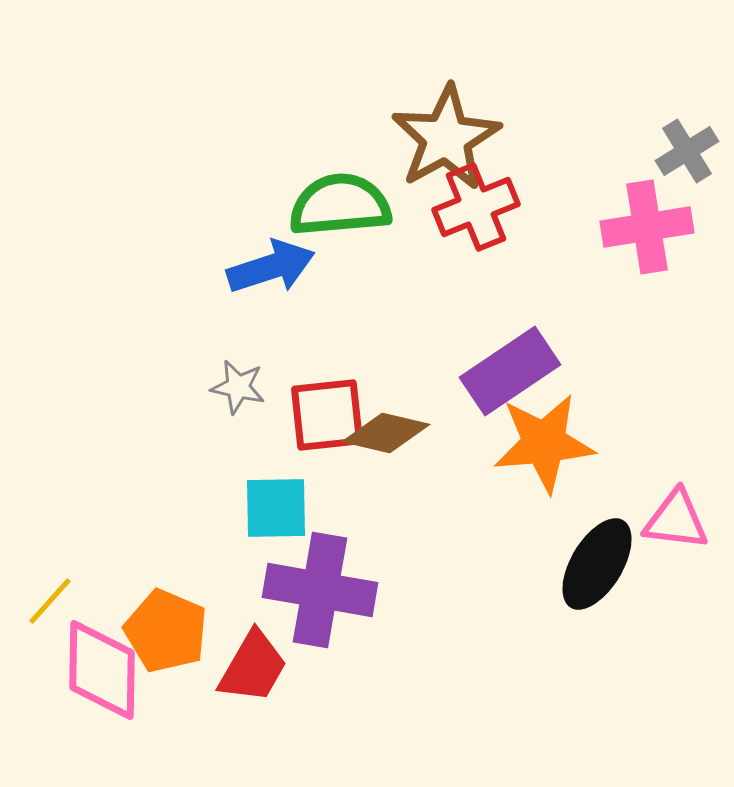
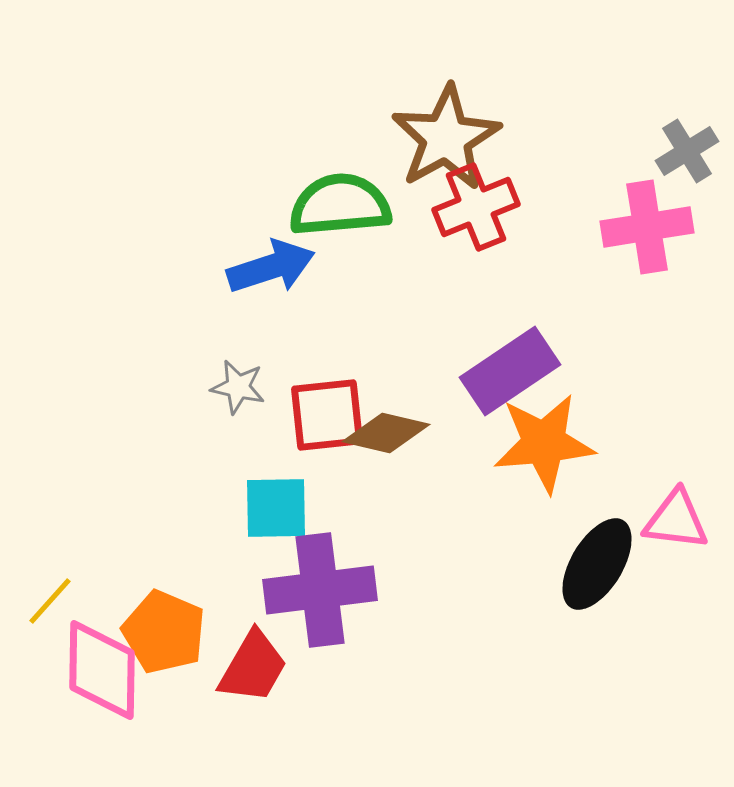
purple cross: rotated 17 degrees counterclockwise
orange pentagon: moved 2 px left, 1 px down
